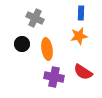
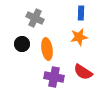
orange star: moved 1 px down
